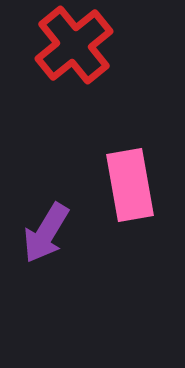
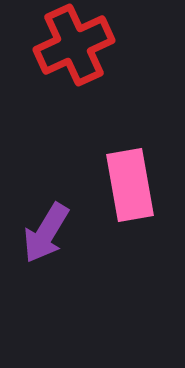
red cross: rotated 14 degrees clockwise
